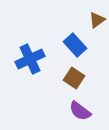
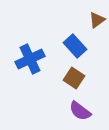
blue rectangle: moved 1 px down
